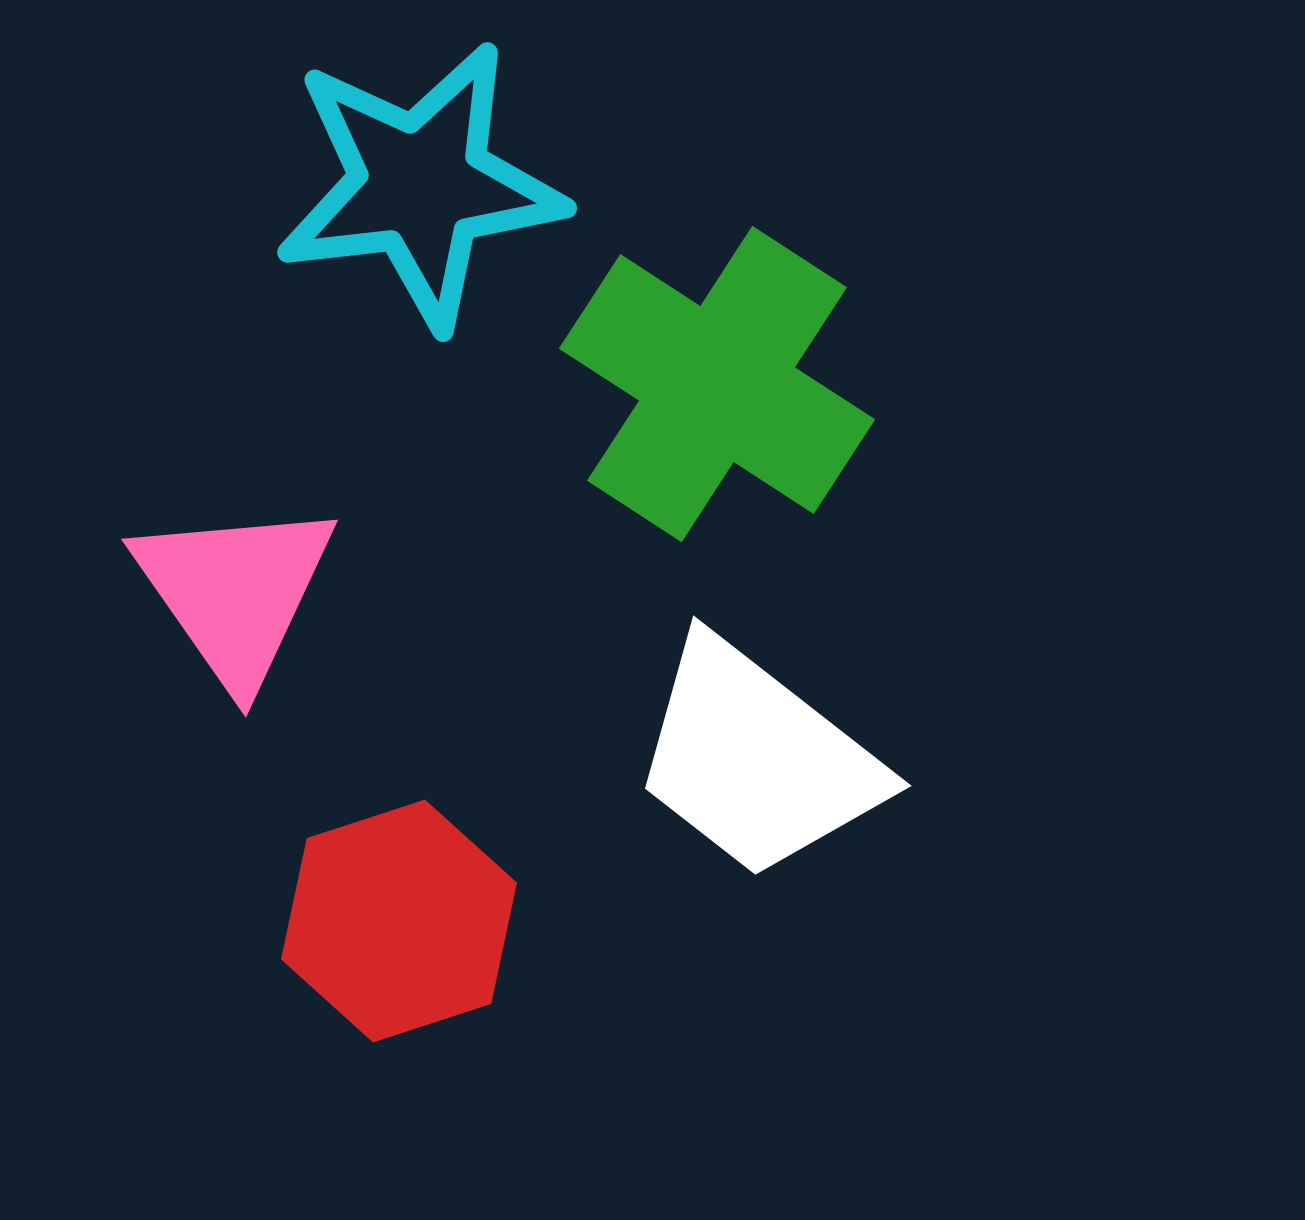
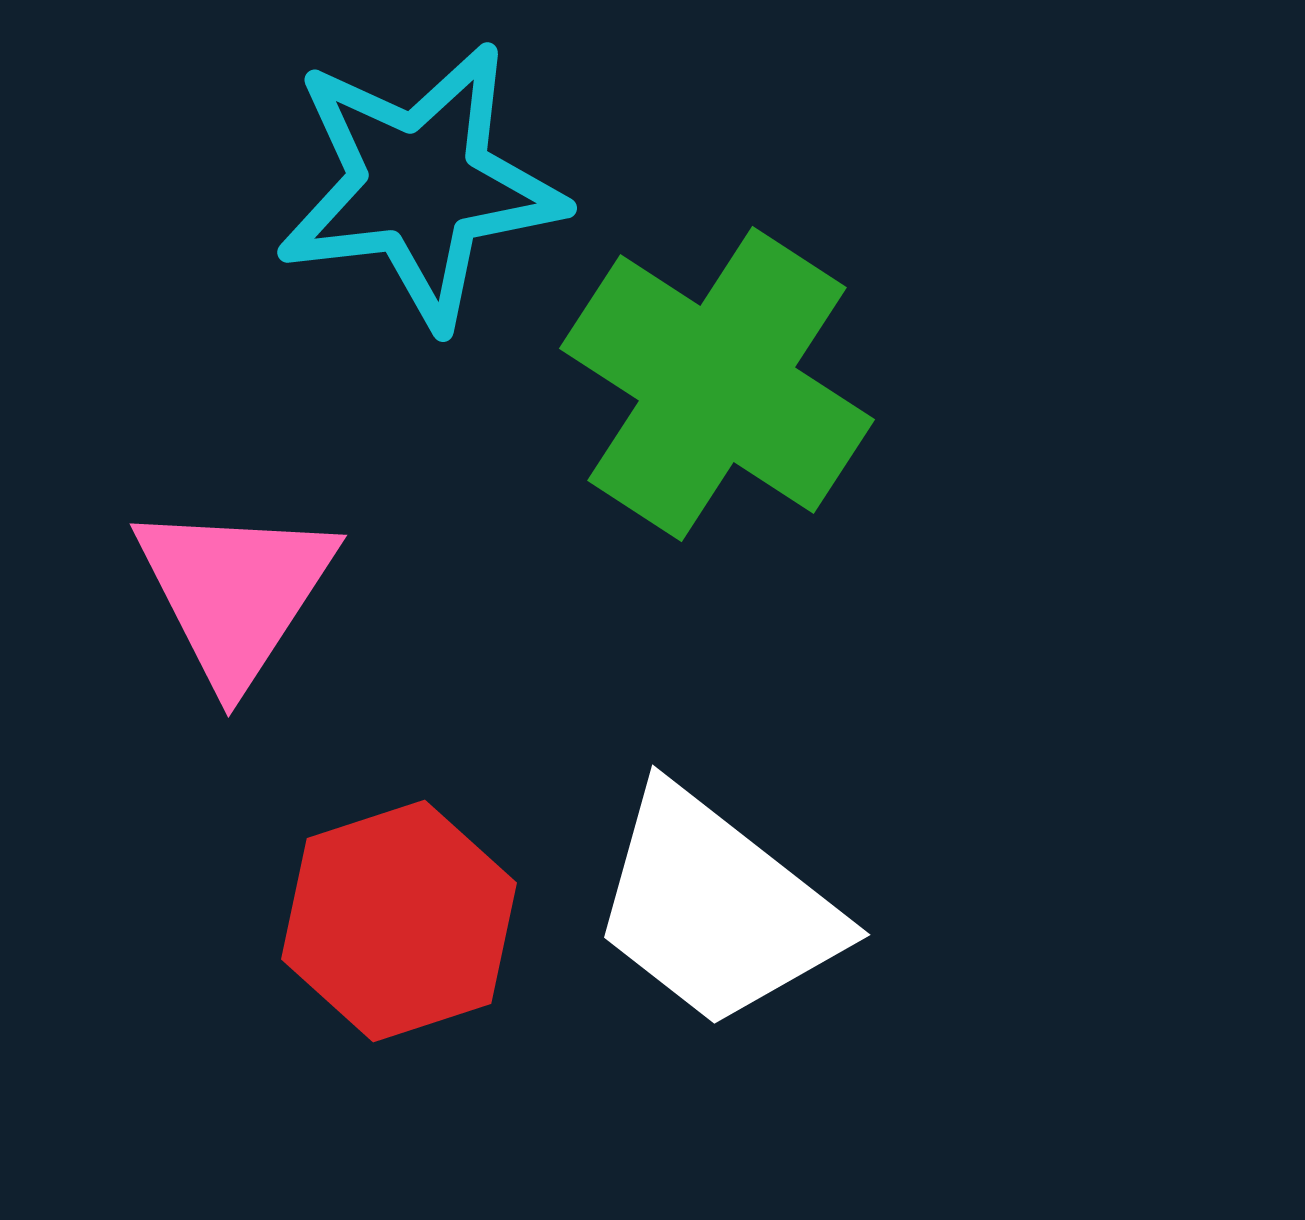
pink triangle: rotated 8 degrees clockwise
white trapezoid: moved 41 px left, 149 px down
